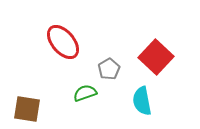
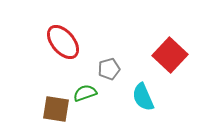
red square: moved 14 px right, 2 px up
gray pentagon: rotated 15 degrees clockwise
cyan semicircle: moved 1 px right, 4 px up; rotated 12 degrees counterclockwise
brown square: moved 29 px right
